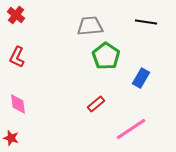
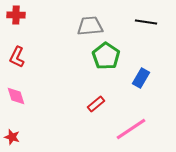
red cross: rotated 36 degrees counterclockwise
pink diamond: moved 2 px left, 8 px up; rotated 10 degrees counterclockwise
red star: moved 1 px right, 1 px up
